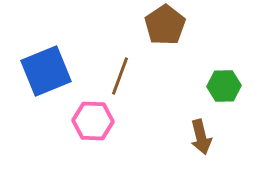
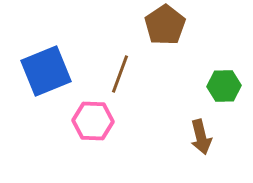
brown line: moved 2 px up
